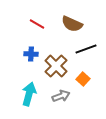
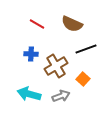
brown cross: rotated 15 degrees clockwise
cyan arrow: rotated 90 degrees counterclockwise
